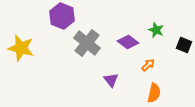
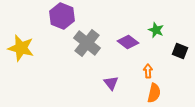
black square: moved 4 px left, 6 px down
orange arrow: moved 6 px down; rotated 48 degrees counterclockwise
purple triangle: moved 3 px down
